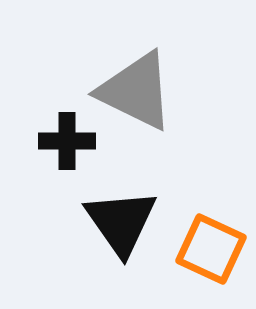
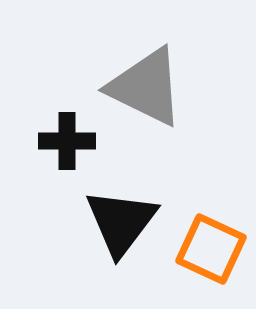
gray triangle: moved 10 px right, 4 px up
black triangle: rotated 12 degrees clockwise
